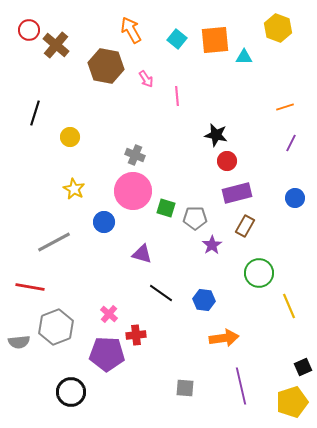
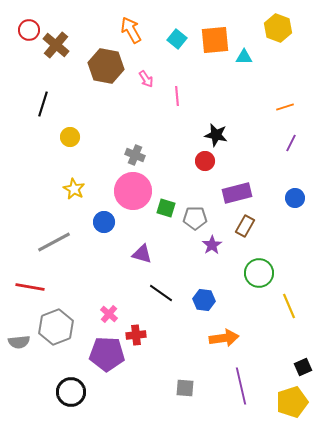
black line at (35, 113): moved 8 px right, 9 px up
red circle at (227, 161): moved 22 px left
